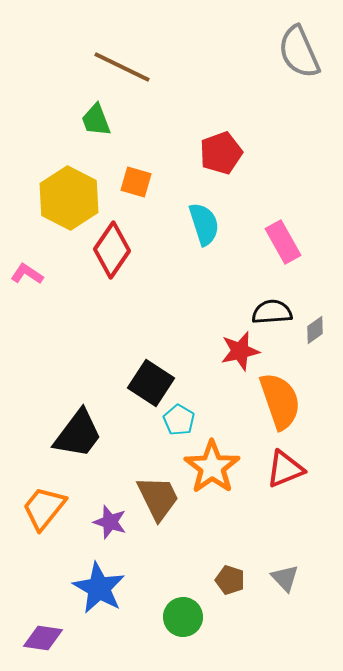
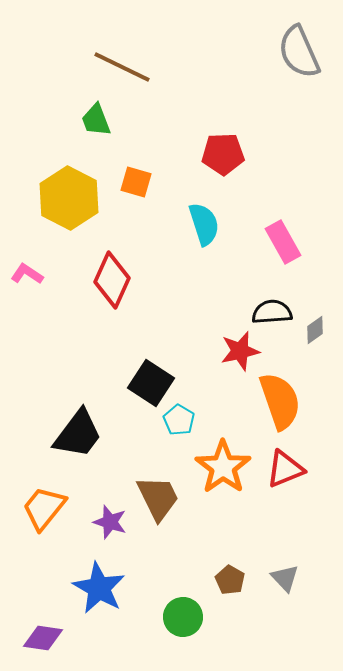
red pentagon: moved 2 px right, 1 px down; rotated 18 degrees clockwise
red diamond: moved 30 px down; rotated 10 degrees counterclockwise
orange star: moved 11 px right
brown pentagon: rotated 12 degrees clockwise
